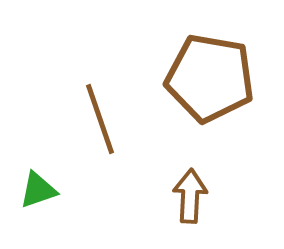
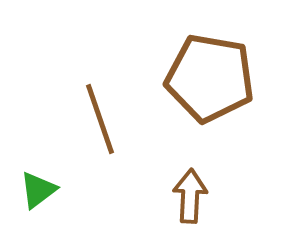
green triangle: rotated 18 degrees counterclockwise
